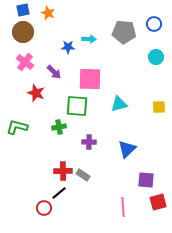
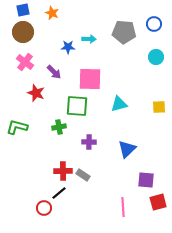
orange star: moved 4 px right
